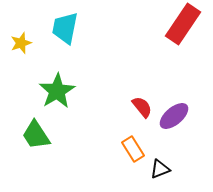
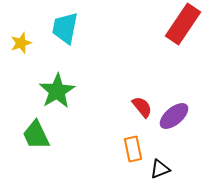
green trapezoid: rotated 8 degrees clockwise
orange rectangle: rotated 20 degrees clockwise
